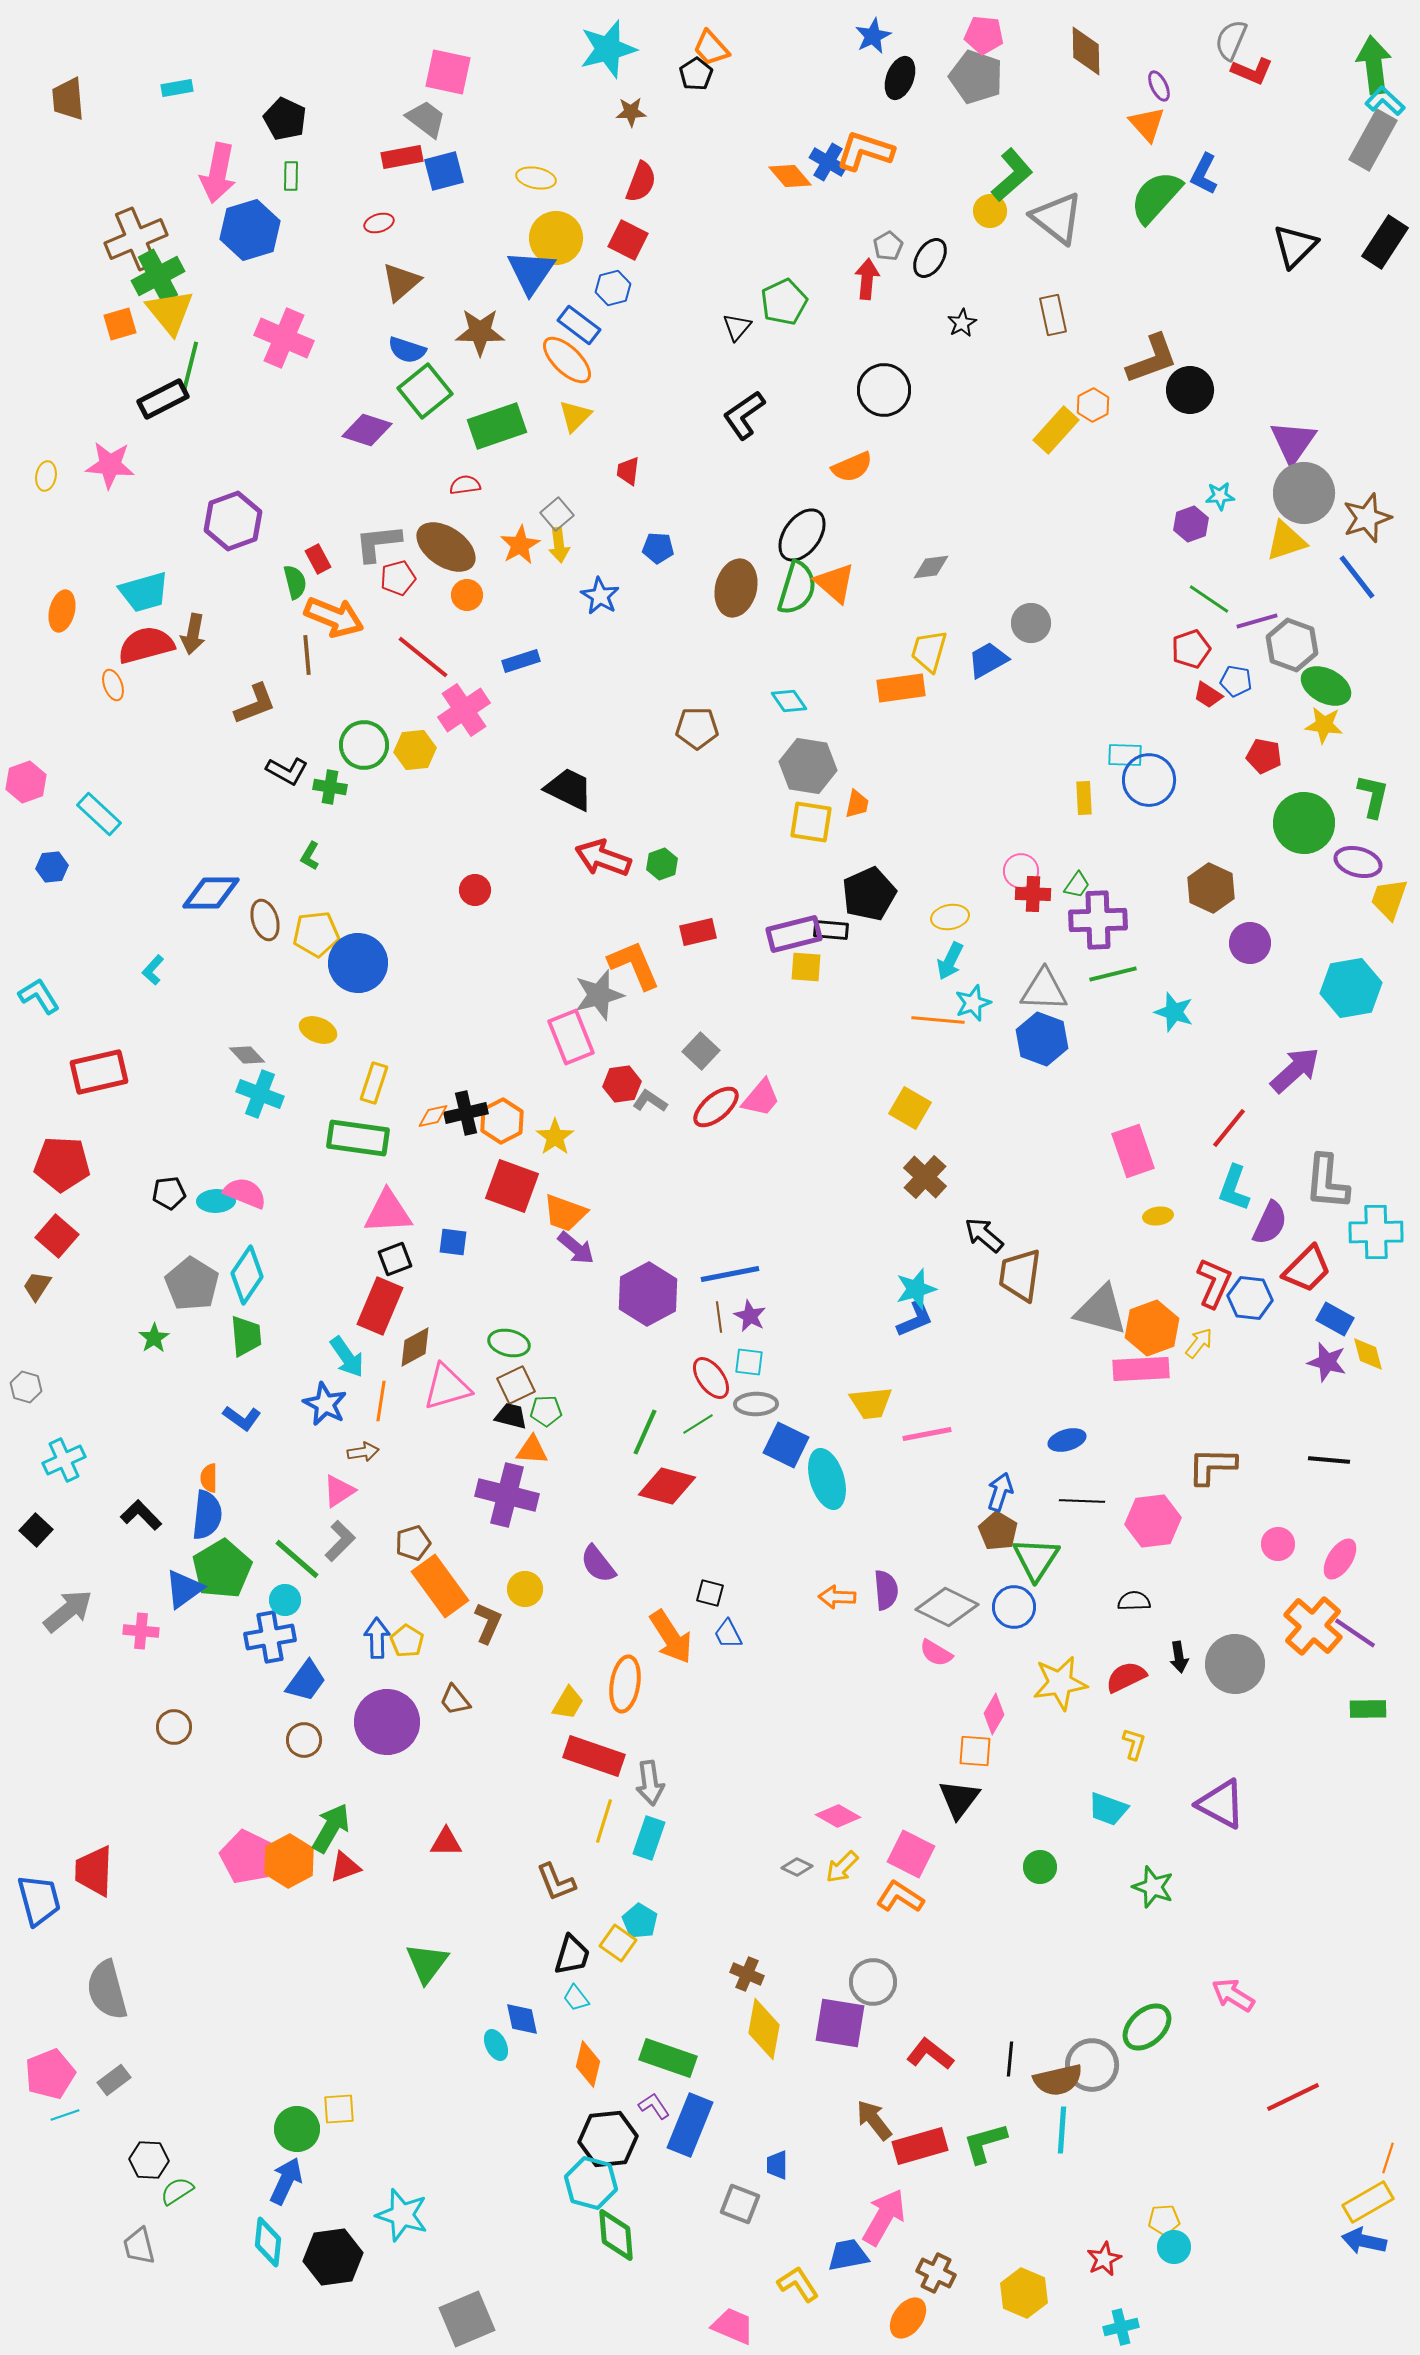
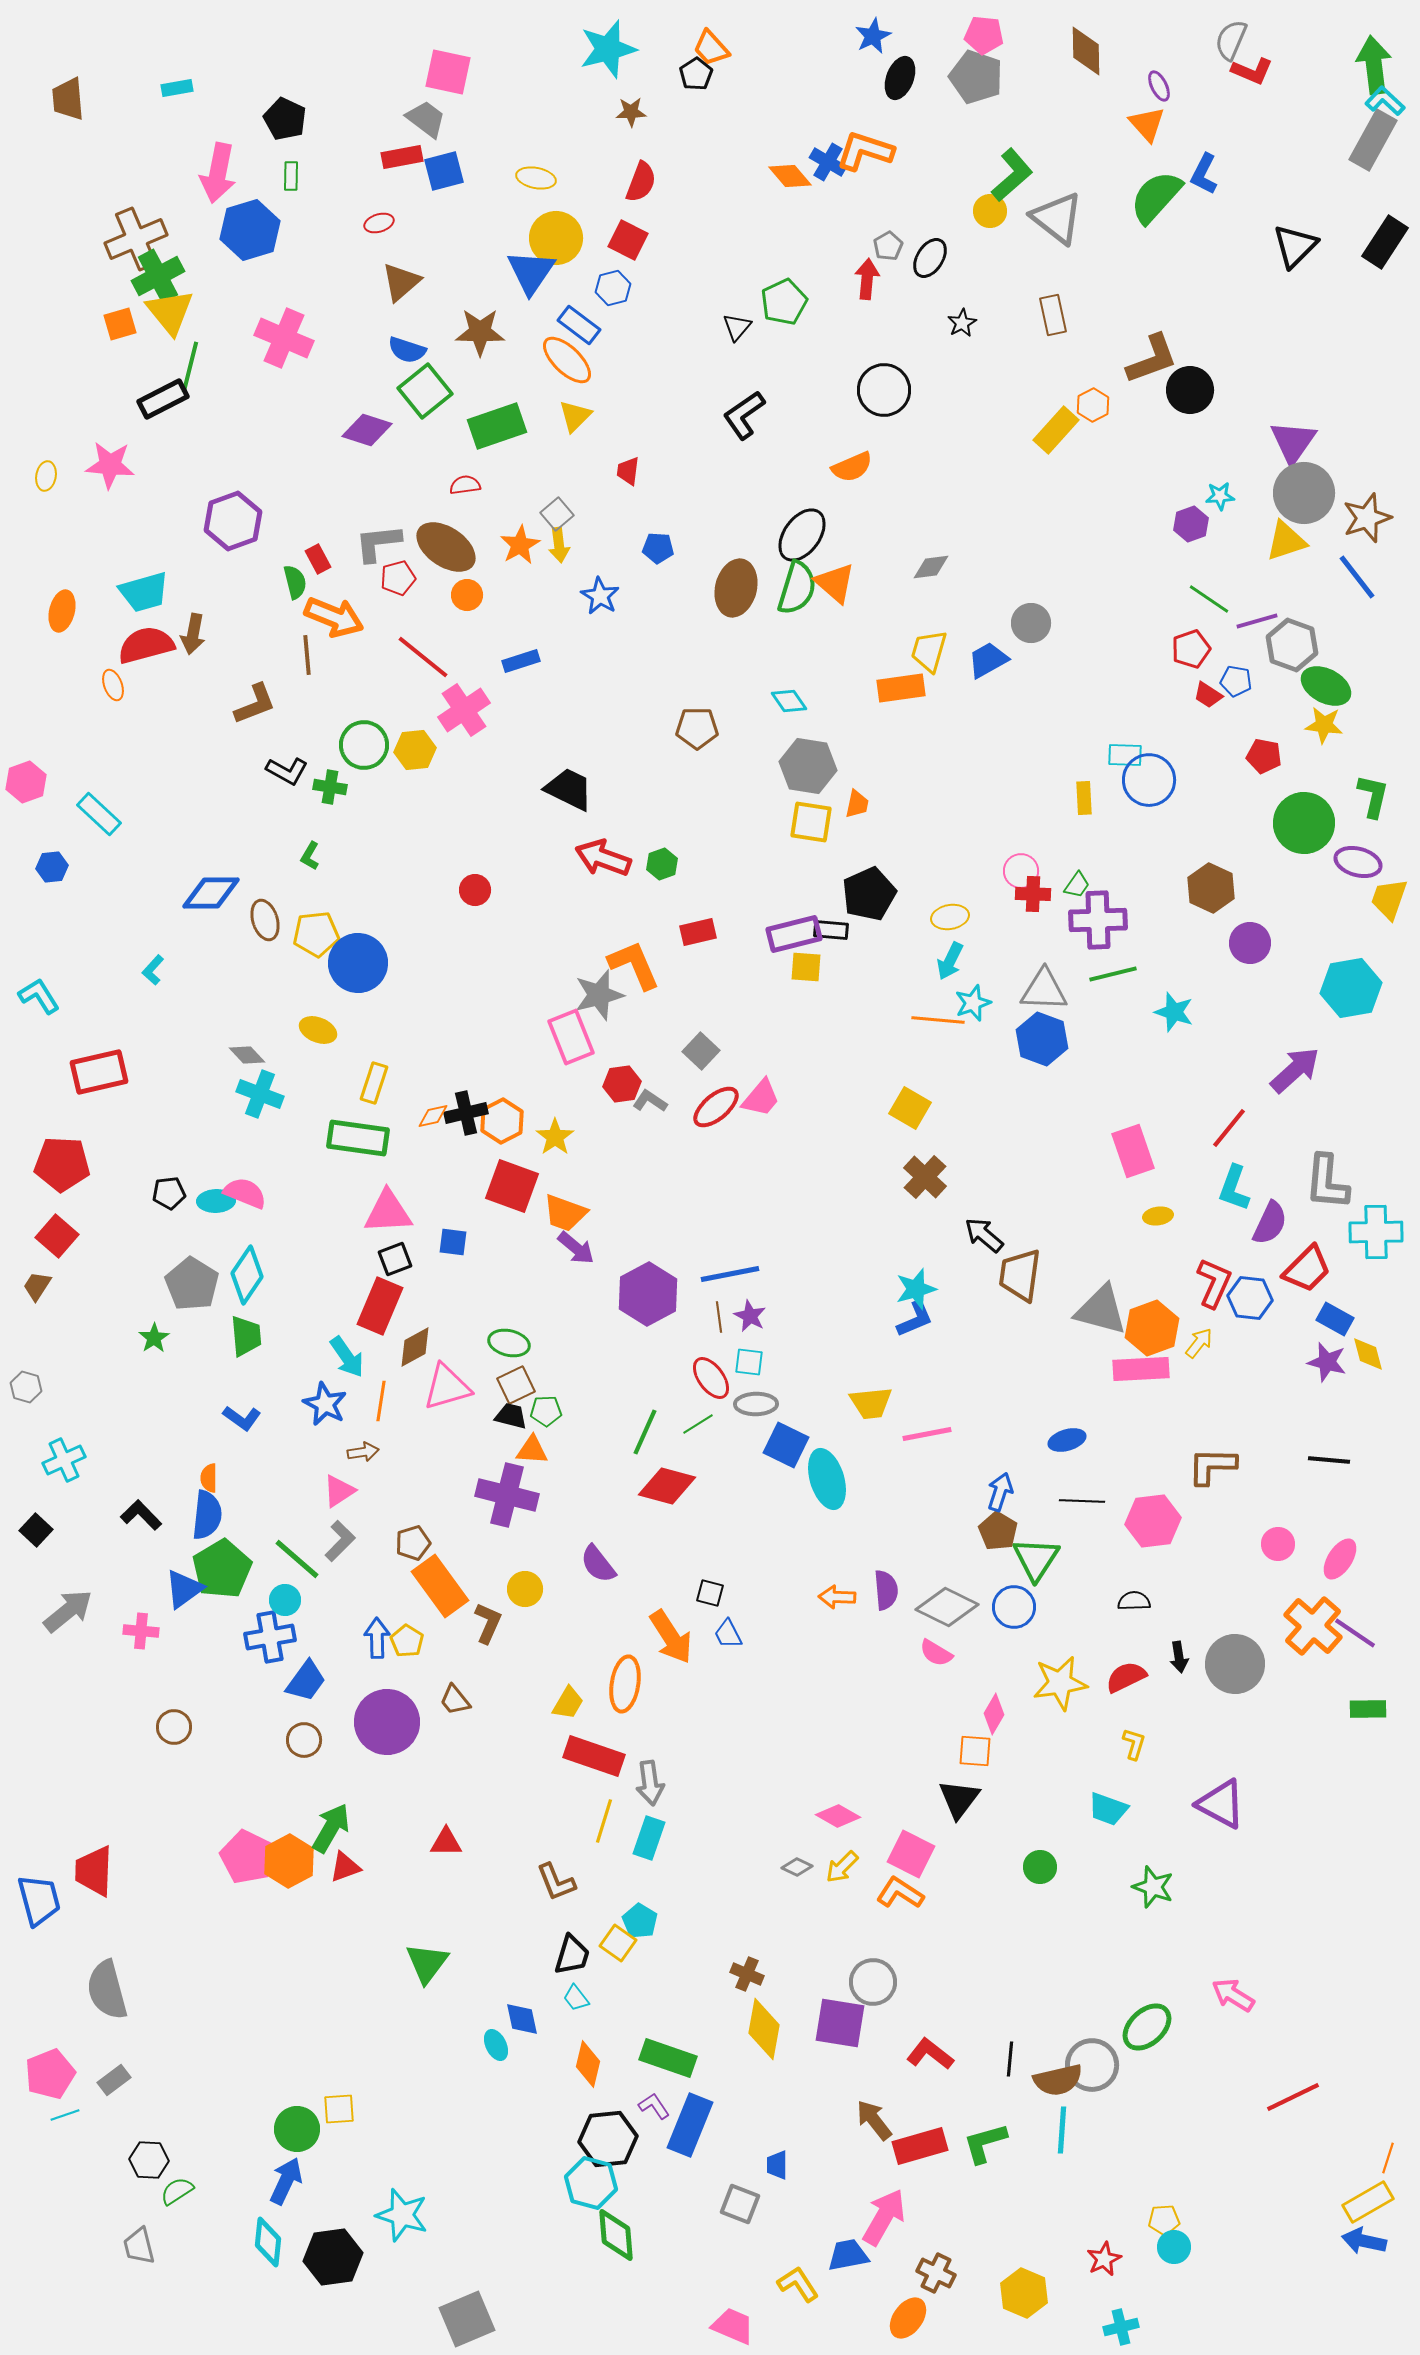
orange L-shape at (900, 1897): moved 4 px up
